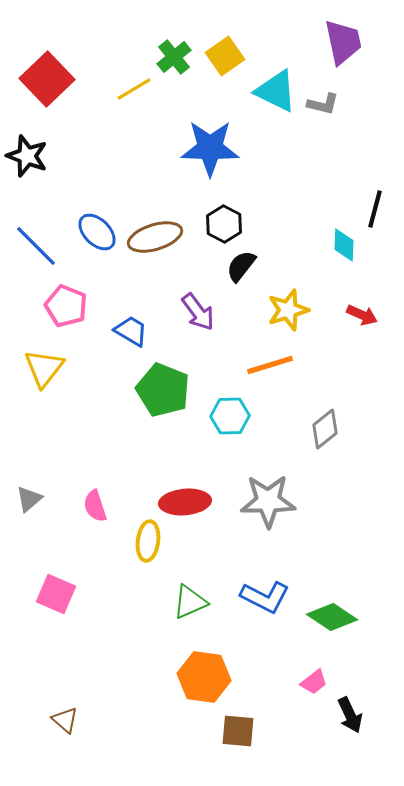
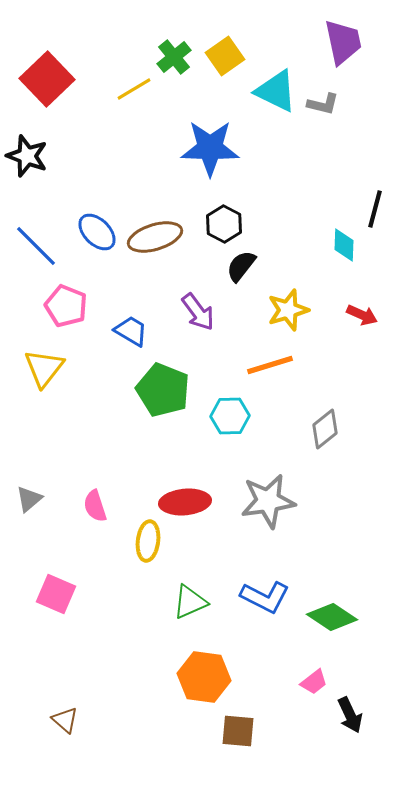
gray star: rotated 8 degrees counterclockwise
